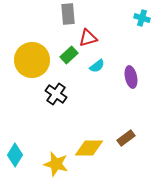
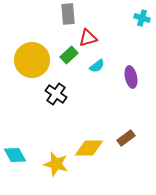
cyan diamond: rotated 60 degrees counterclockwise
